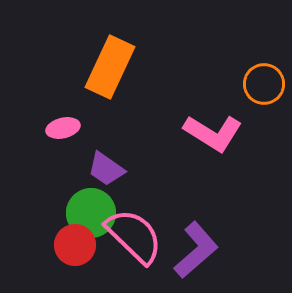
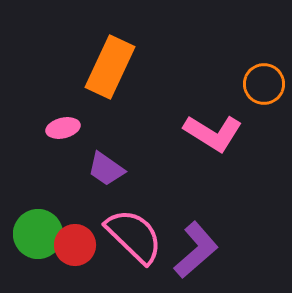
green circle: moved 53 px left, 21 px down
